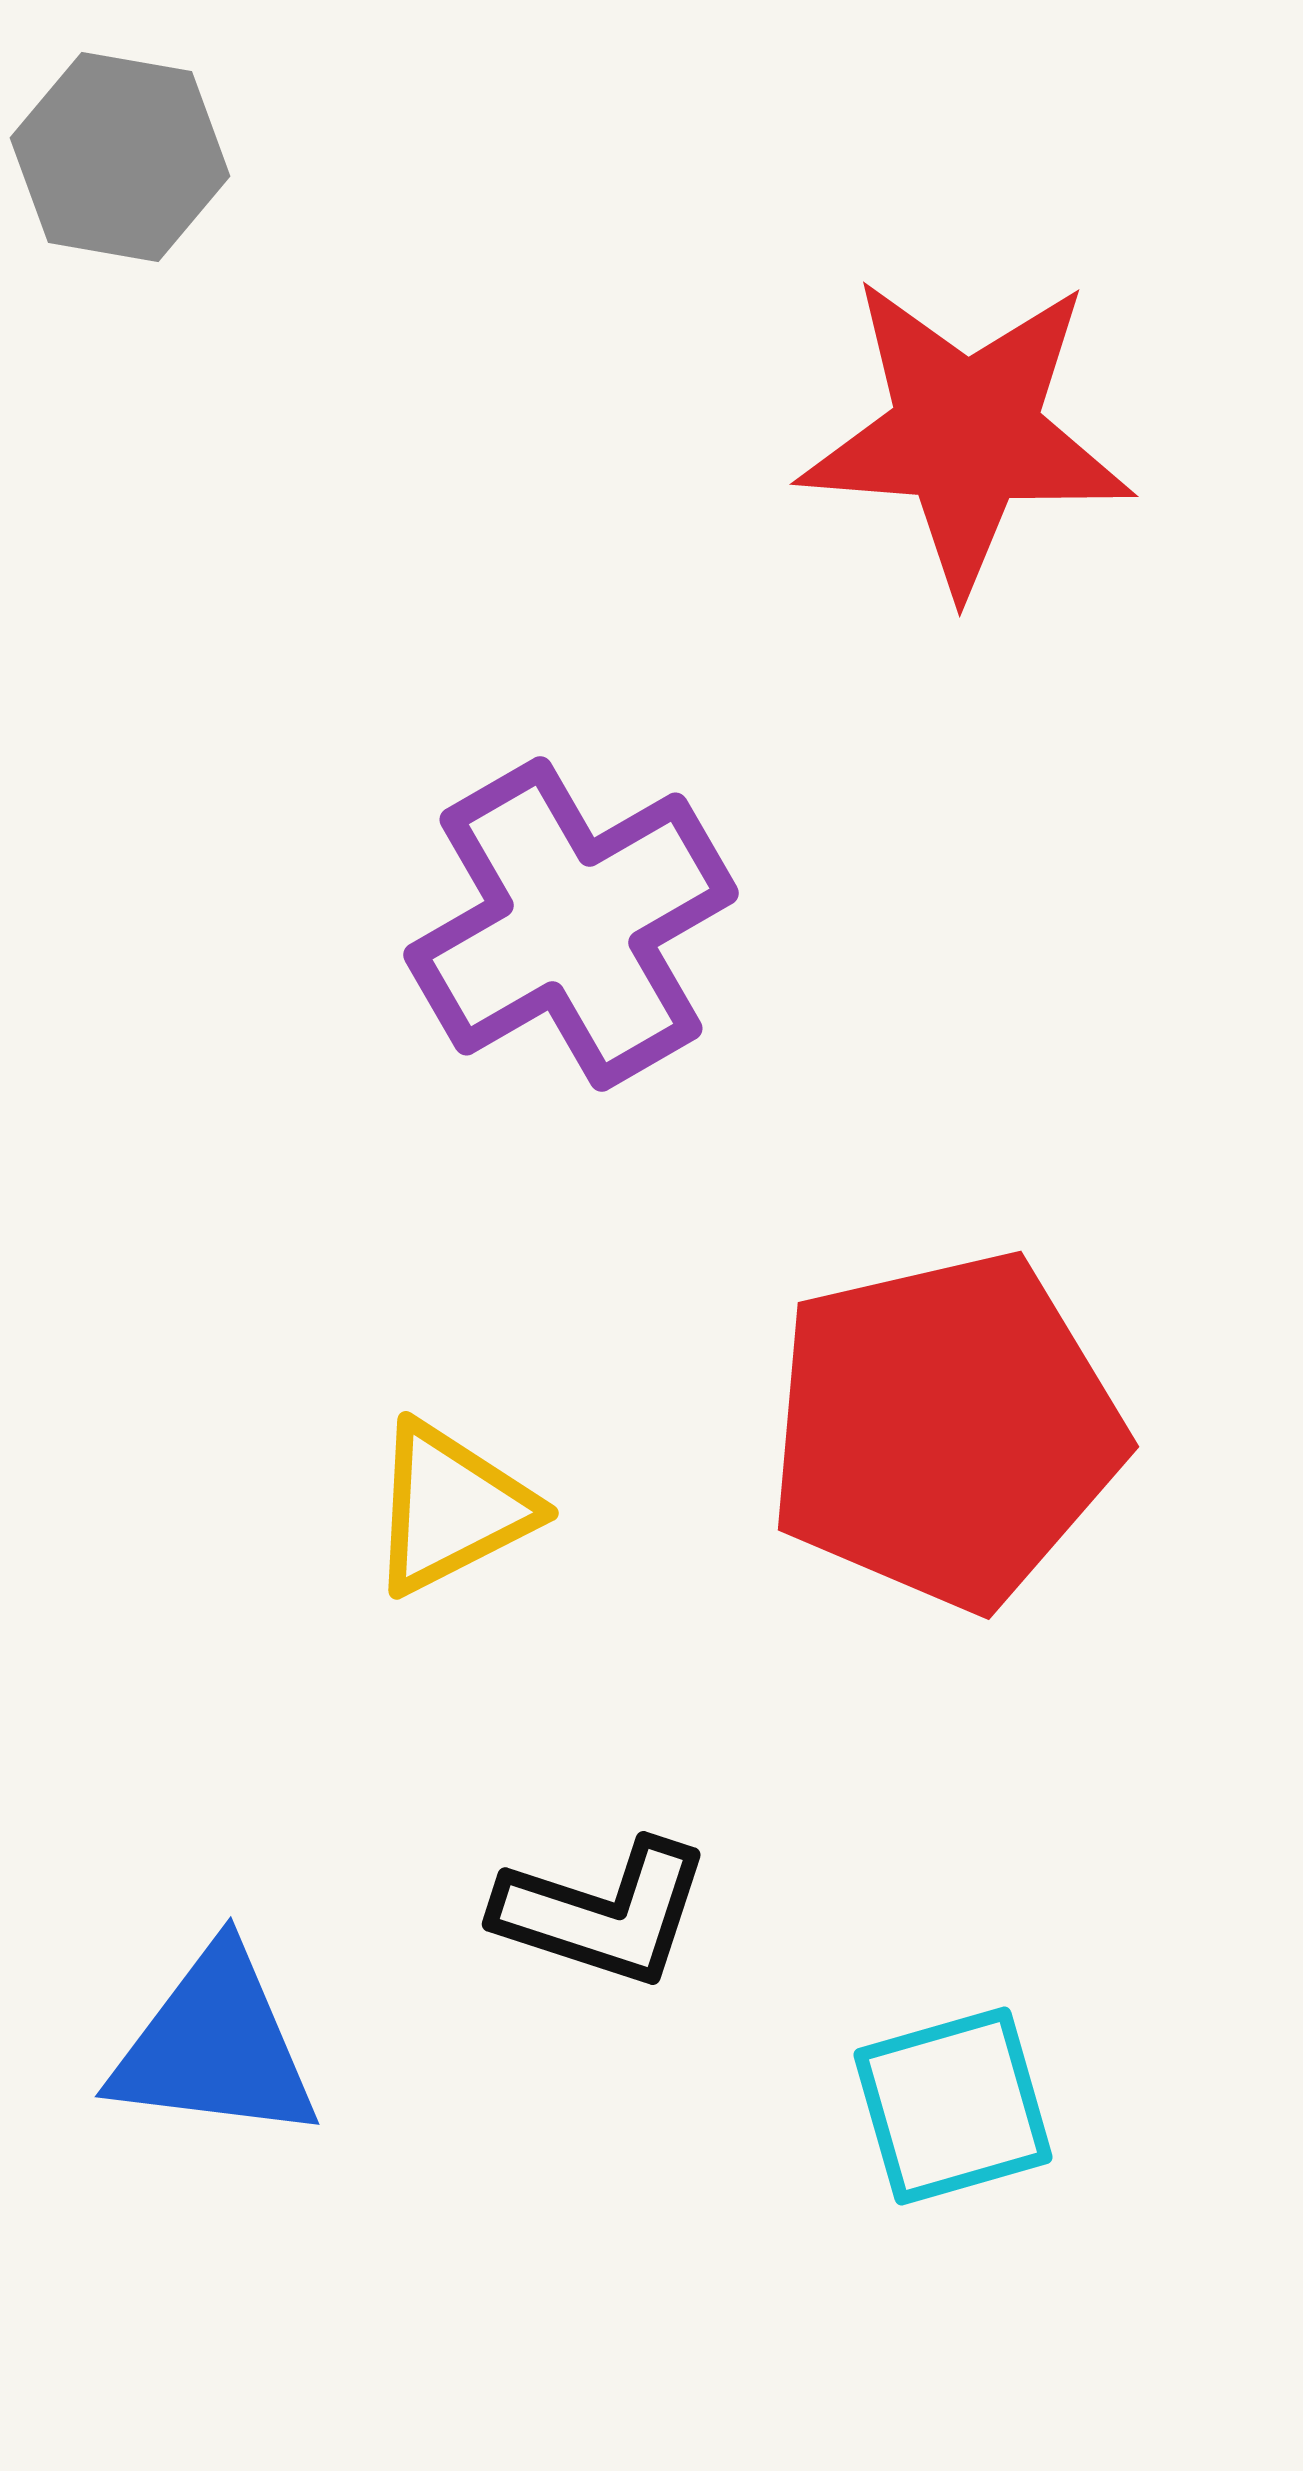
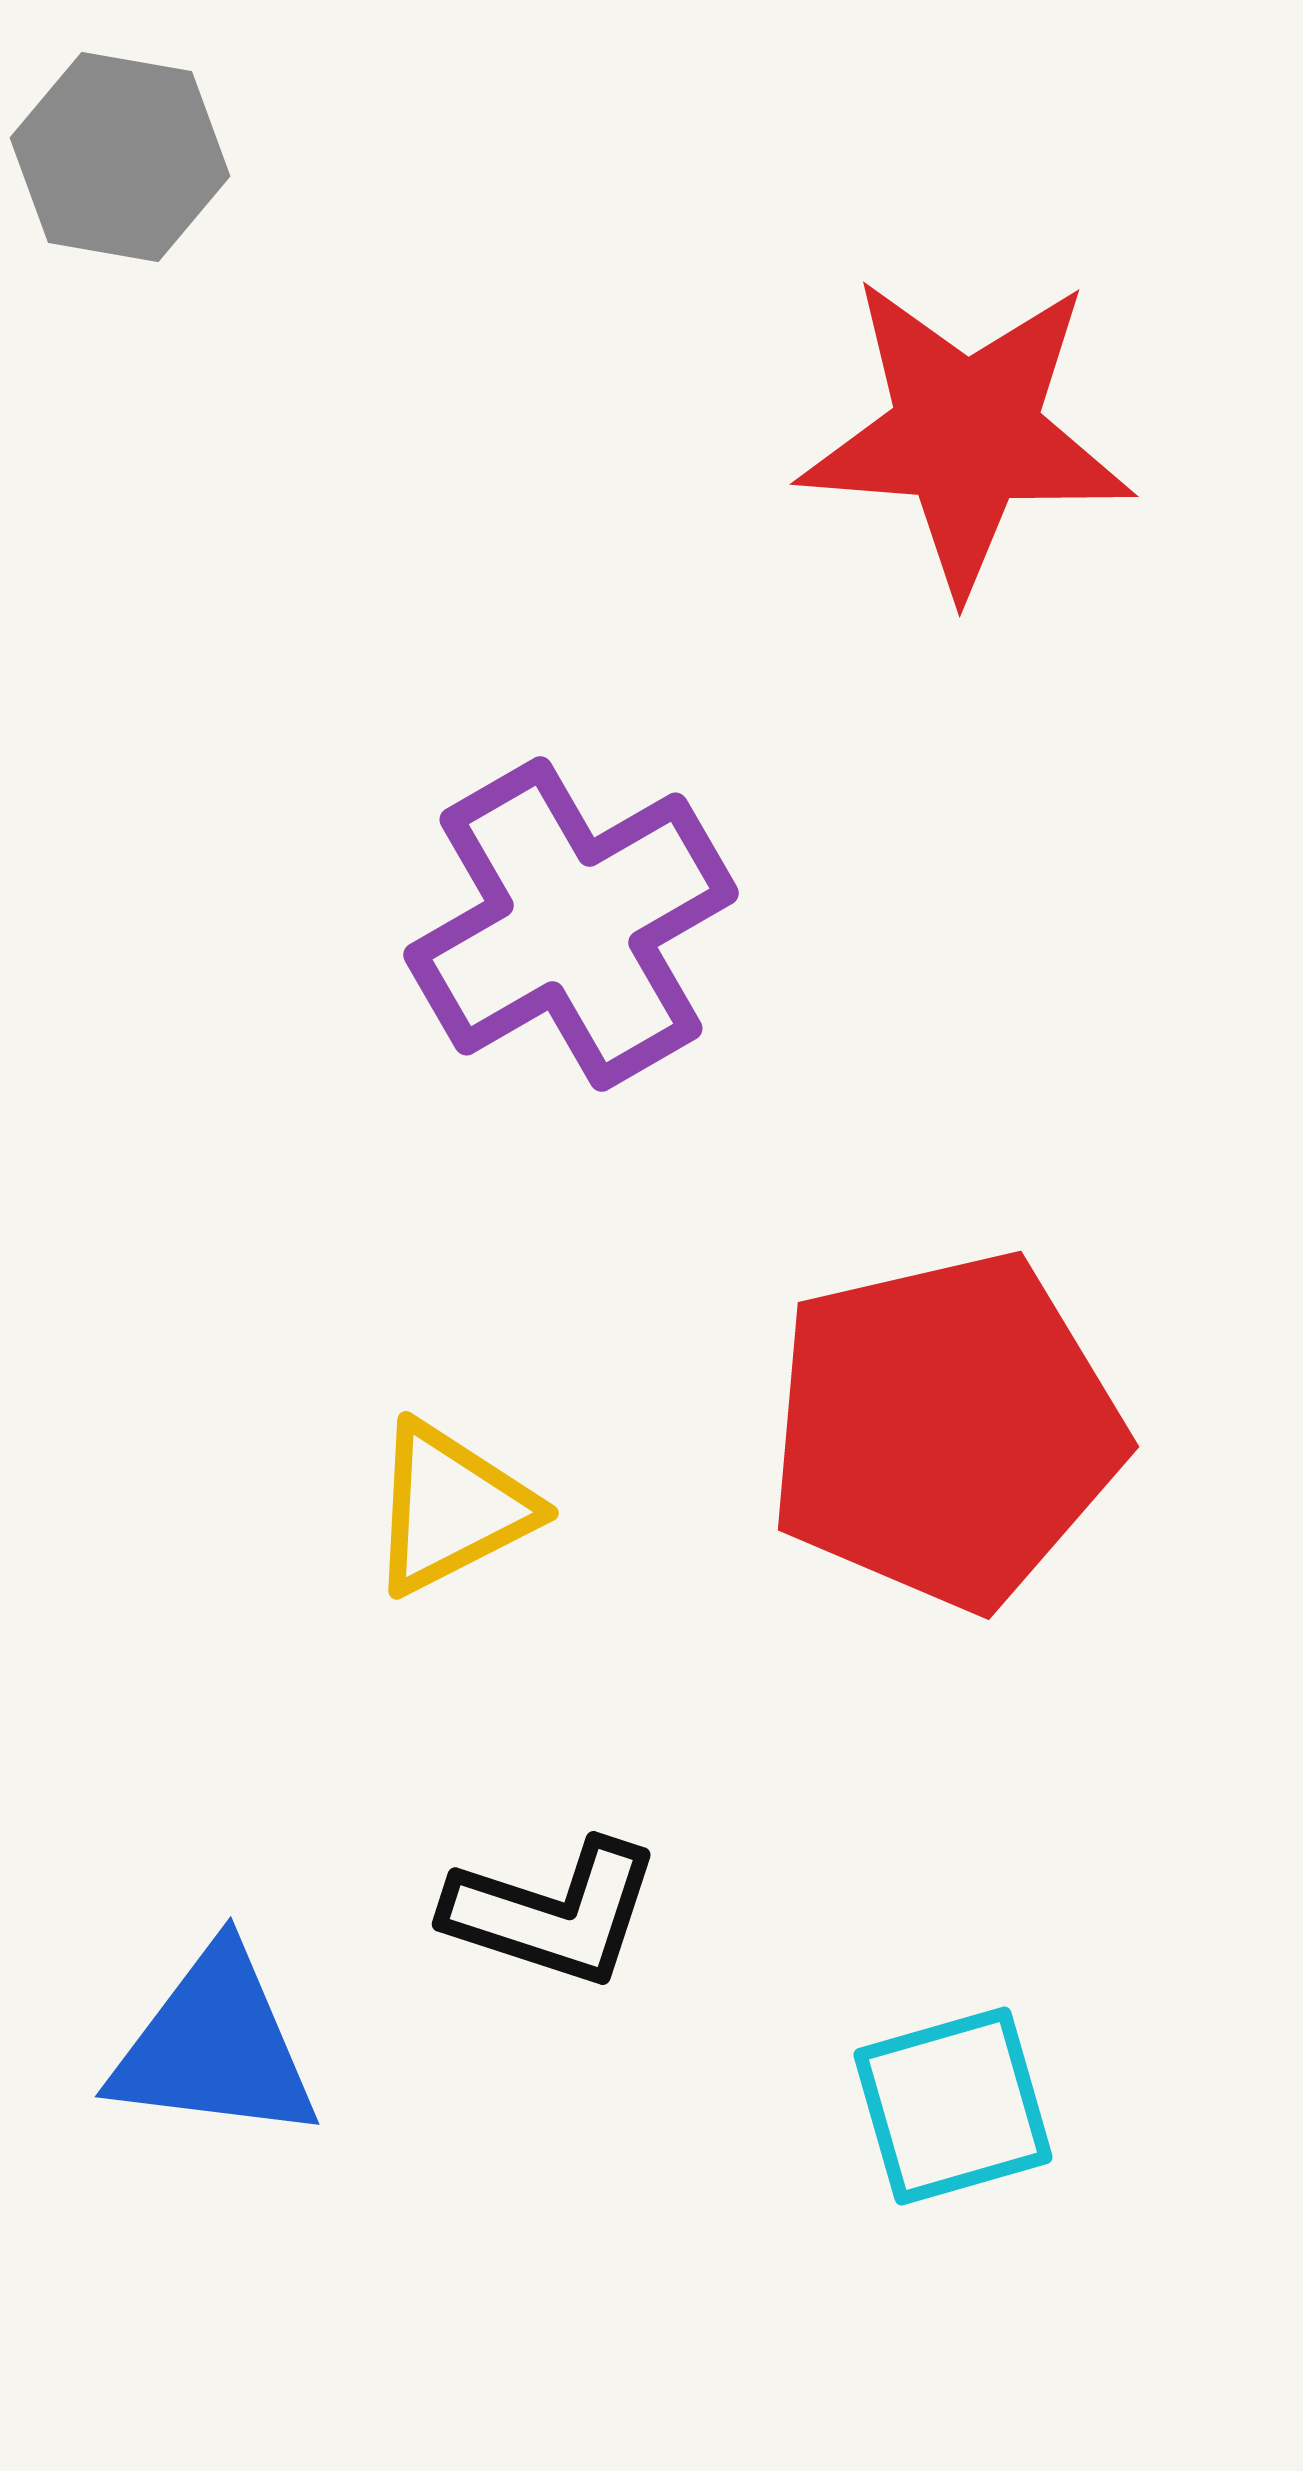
black L-shape: moved 50 px left
